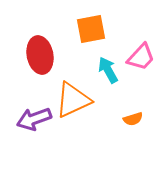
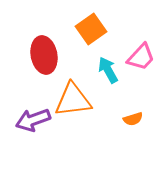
orange square: rotated 24 degrees counterclockwise
red ellipse: moved 4 px right
orange triangle: rotated 18 degrees clockwise
purple arrow: moved 1 px left, 1 px down
